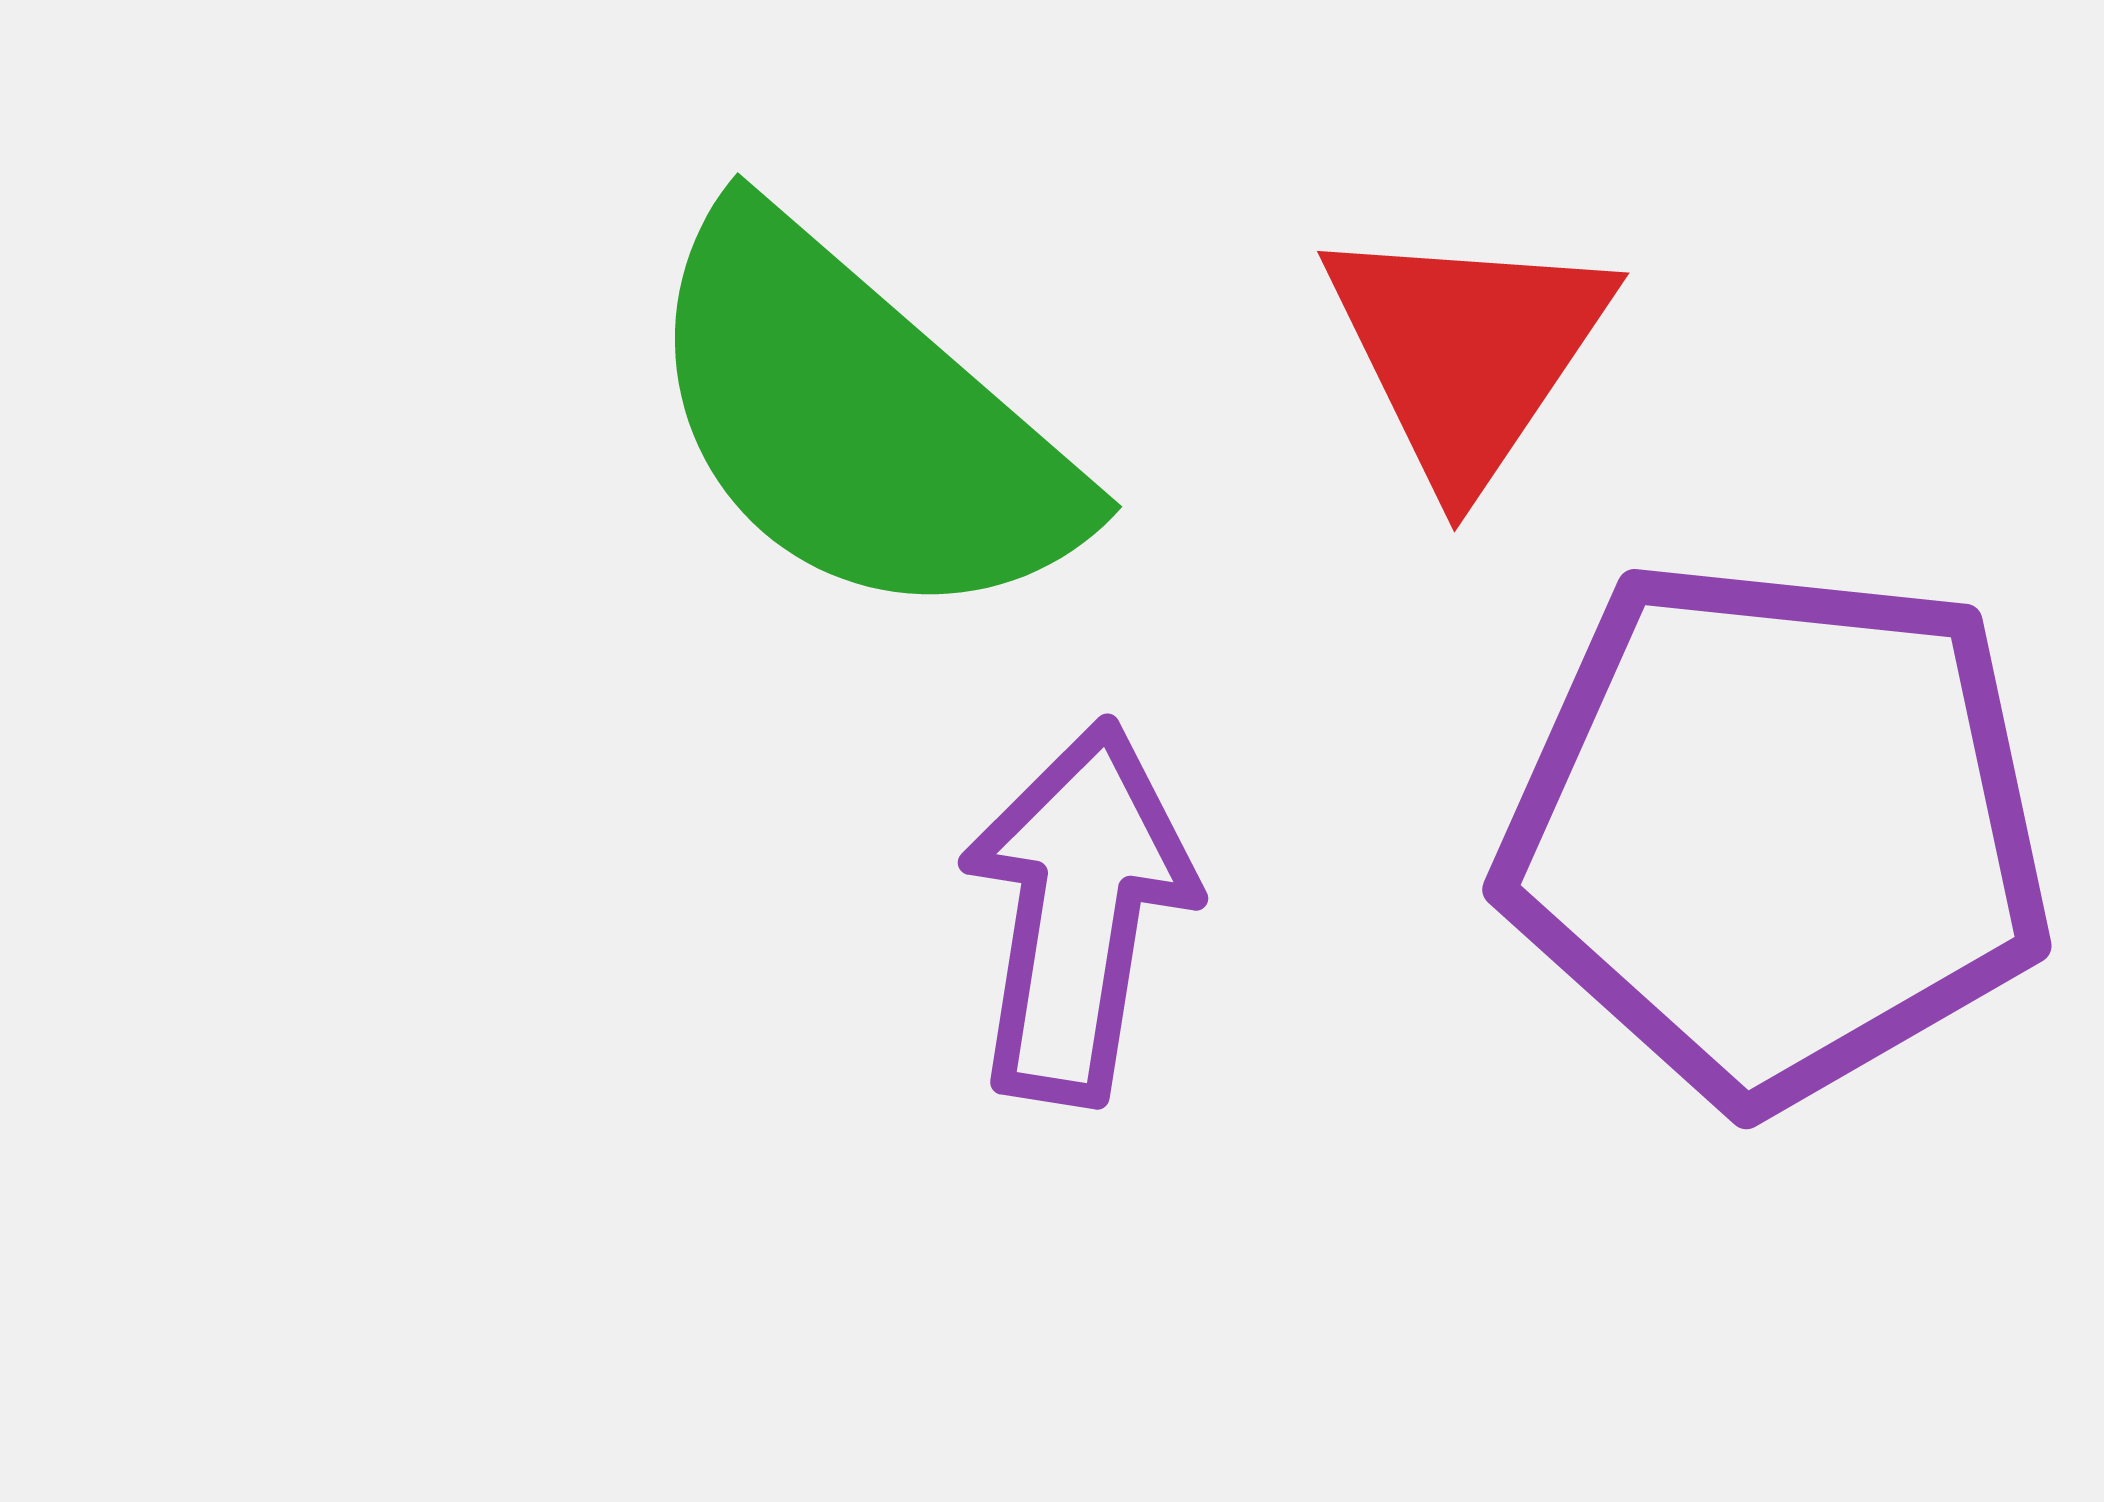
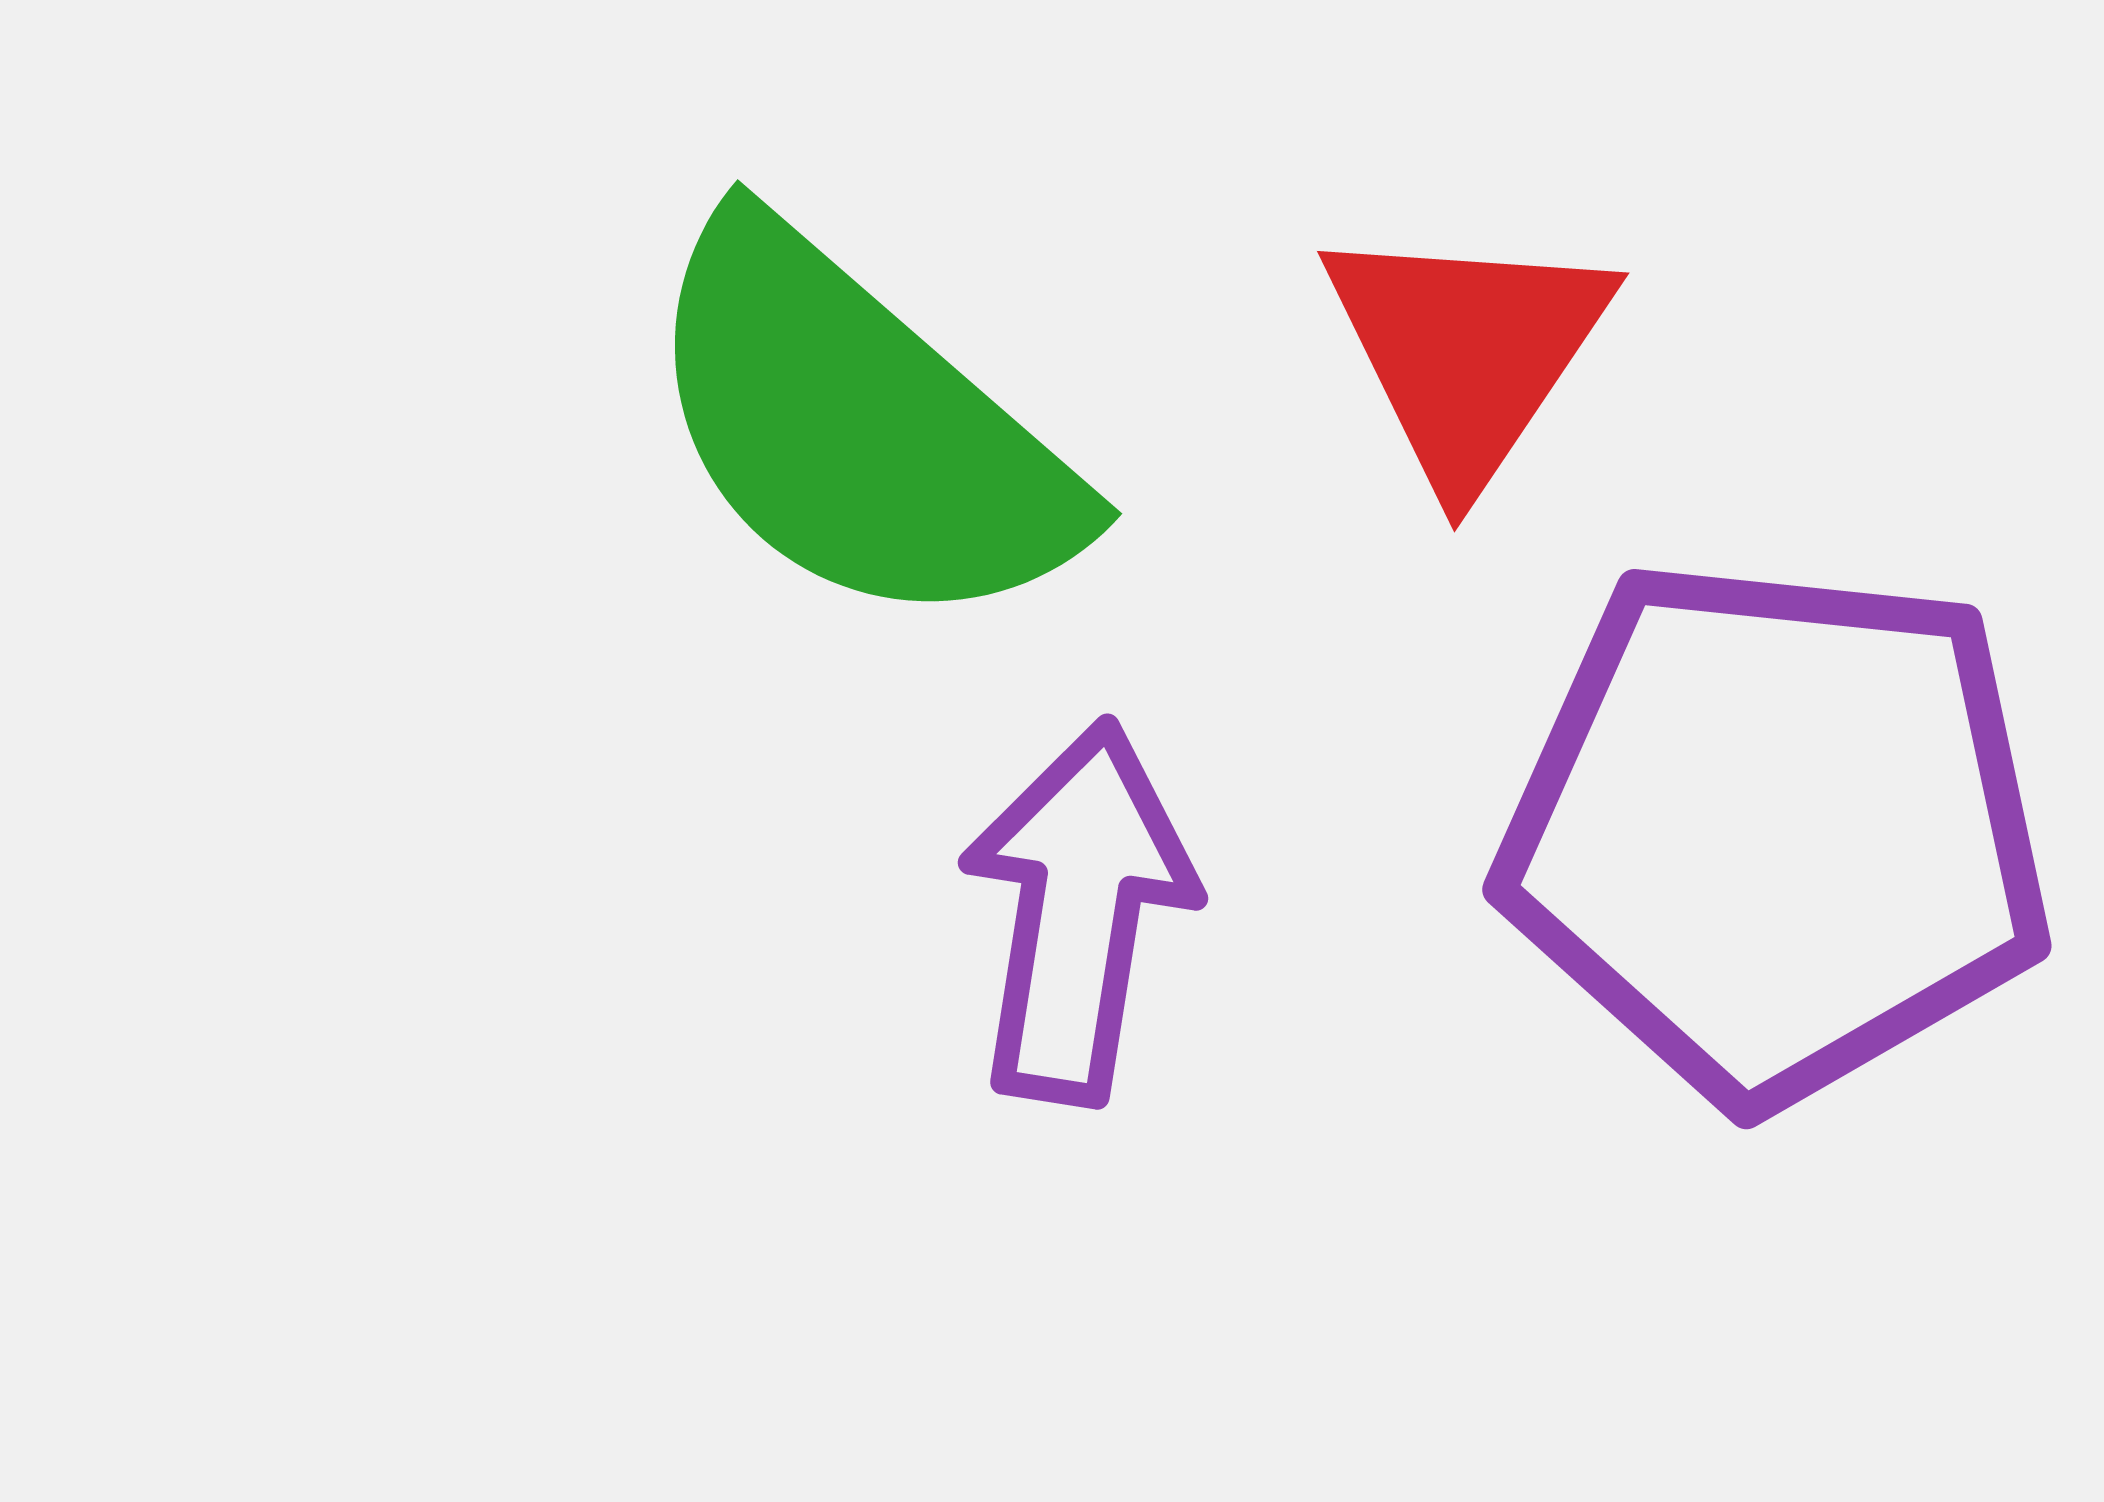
green semicircle: moved 7 px down
